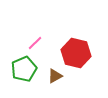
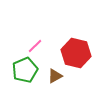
pink line: moved 3 px down
green pentagon: moved 1 px right, 1 px down
